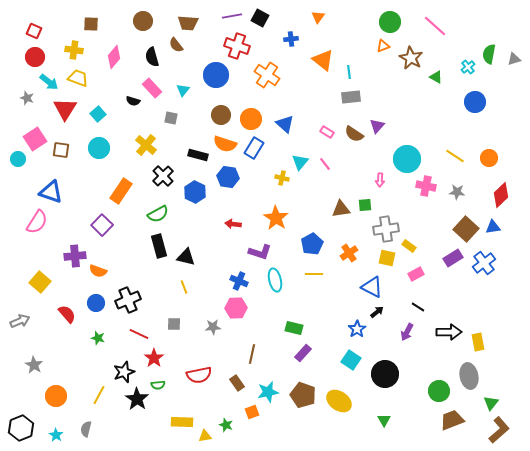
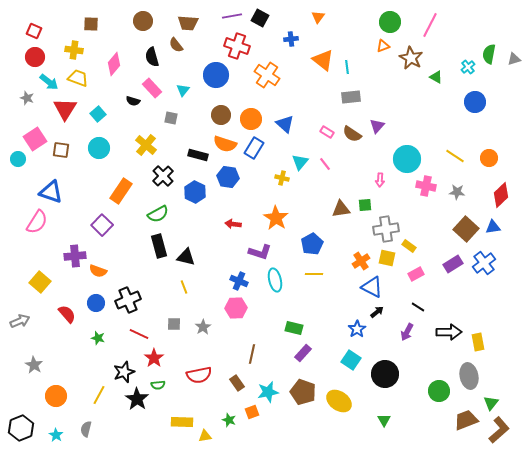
pink line at (435, 26): moved 5 px left, 1 px up; rotated 75 degrees clockwise
pink diamond at (114, 57): moved 7 px down
cyan line at (349, 72): moved 2 px left, 5 px up
brown semicircle at (354, 134): moved 2 px left
orange cross at (349, 253): moved 12 px right, 8 px down
purple rectangle at (453, 258): moved 6 px down
gray star at (213, 327): moved 10 px left; rotated 28 degrees counterclockwise
brown pentagon at (303, 395): moved 3 px up
brown trapezoid at (452, 420): moved 14 px right
green star at (226, 425): moved 3 px right, 5 px up
